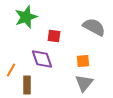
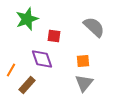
green star: moved 1 px right, 2 px down
gray semicircle: rotated 15 degrees clockwise
brown rectangle: rotated 42 degrees clockwise
